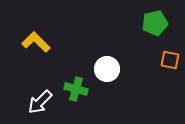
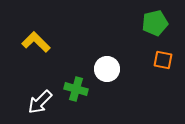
orange square: moved 7 px left
